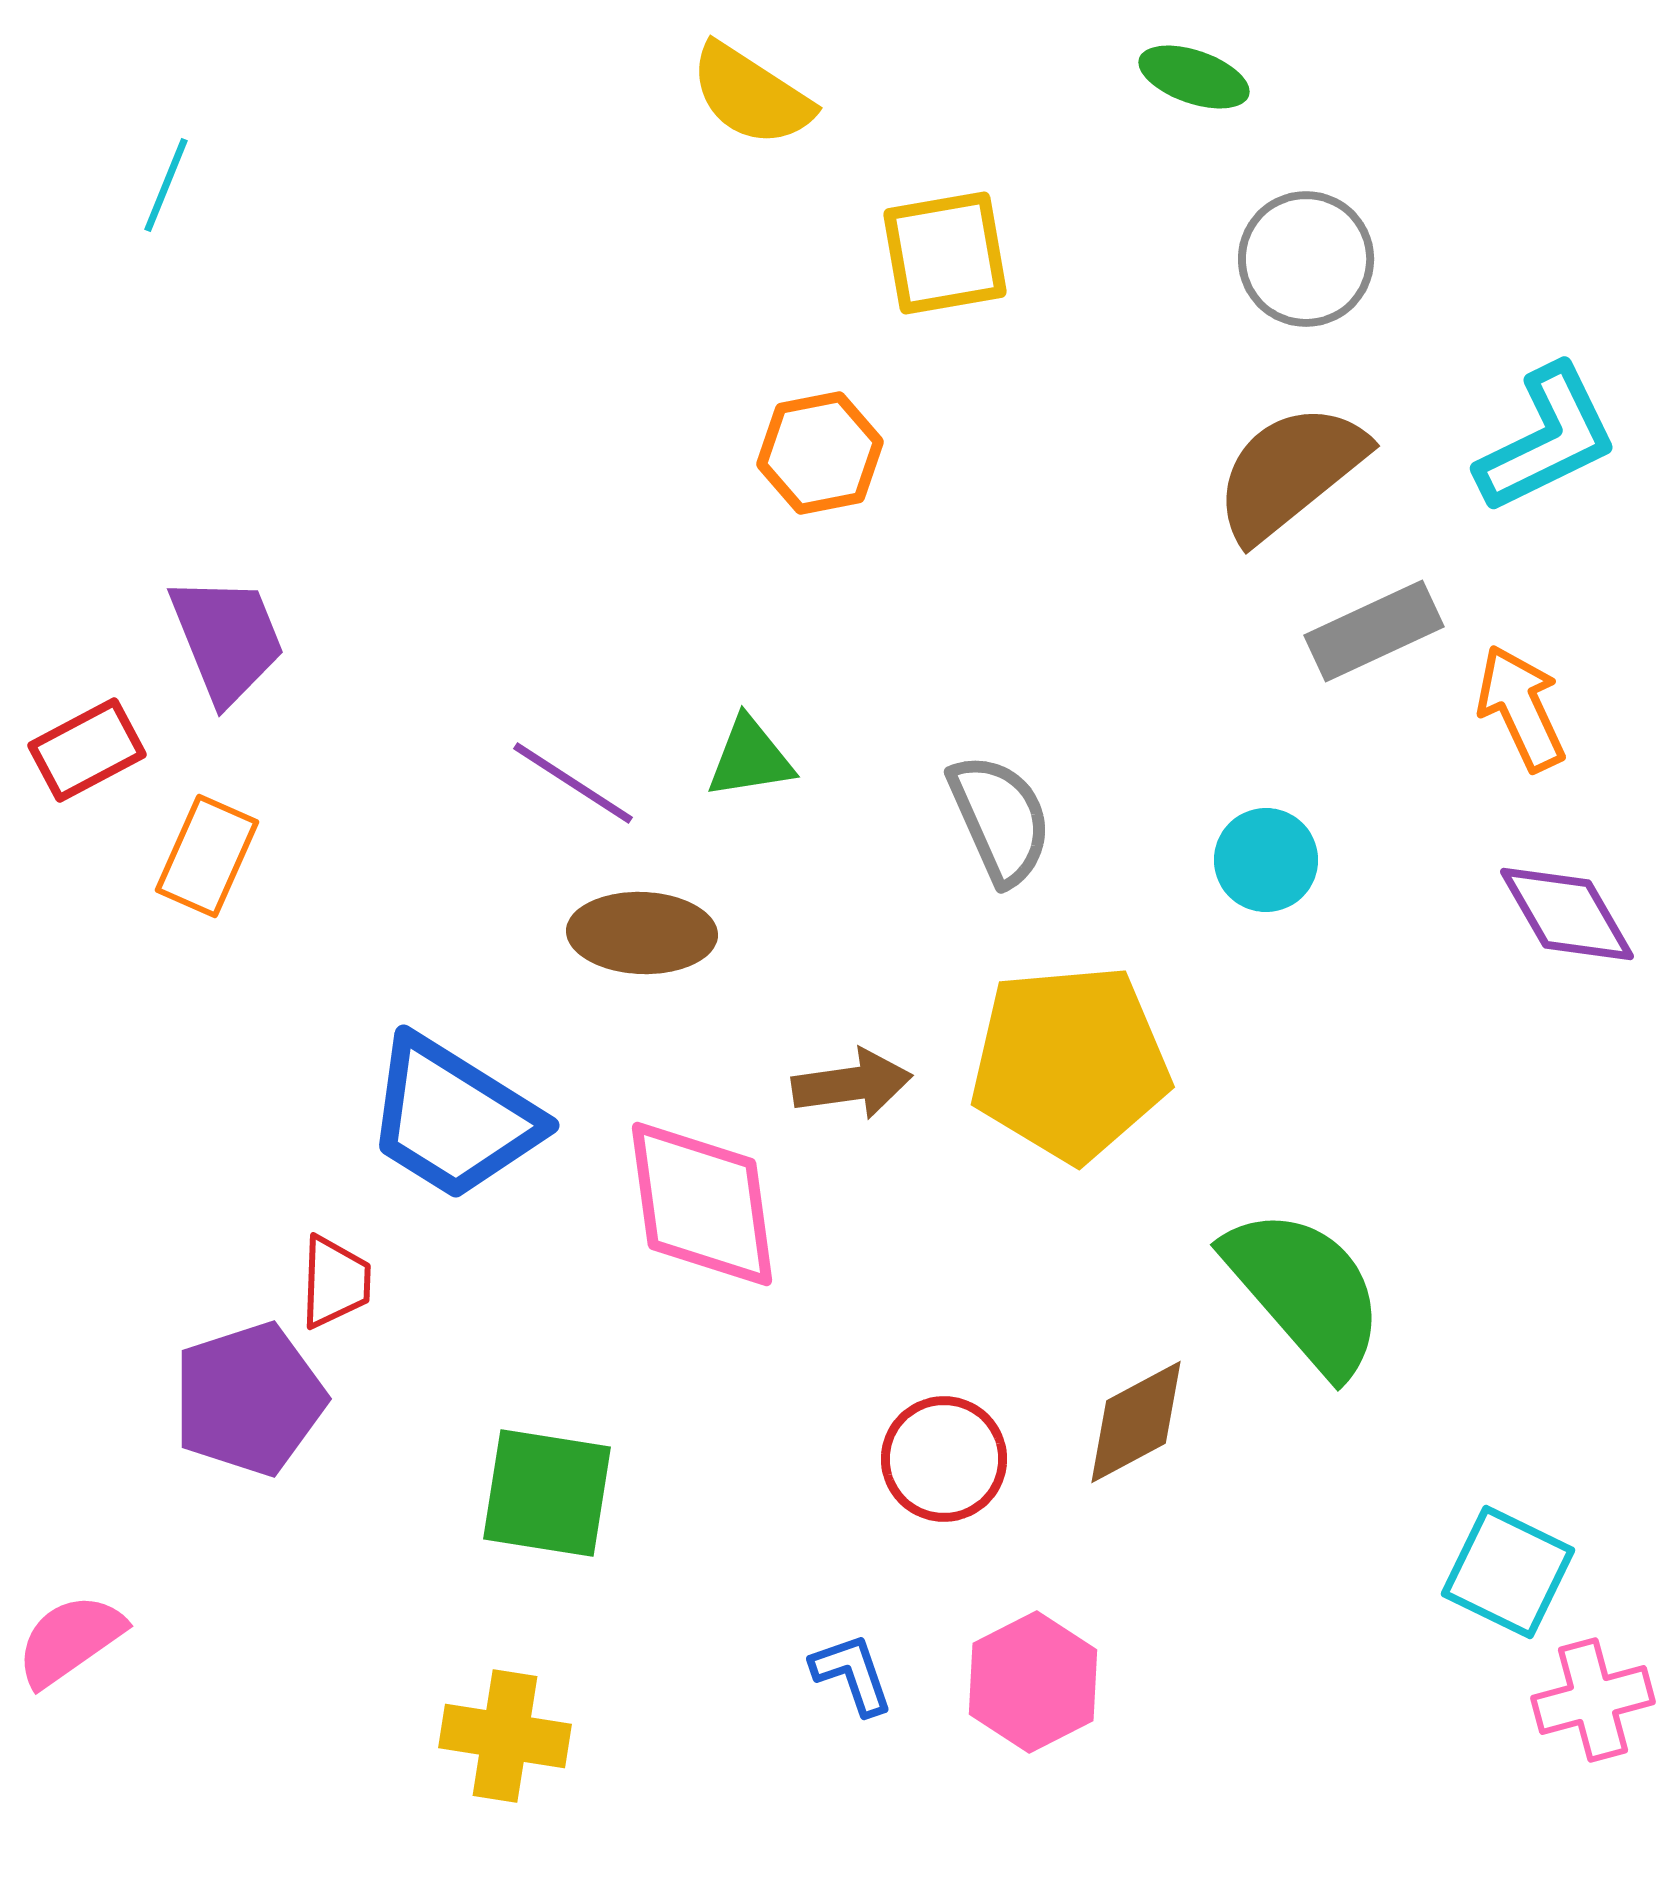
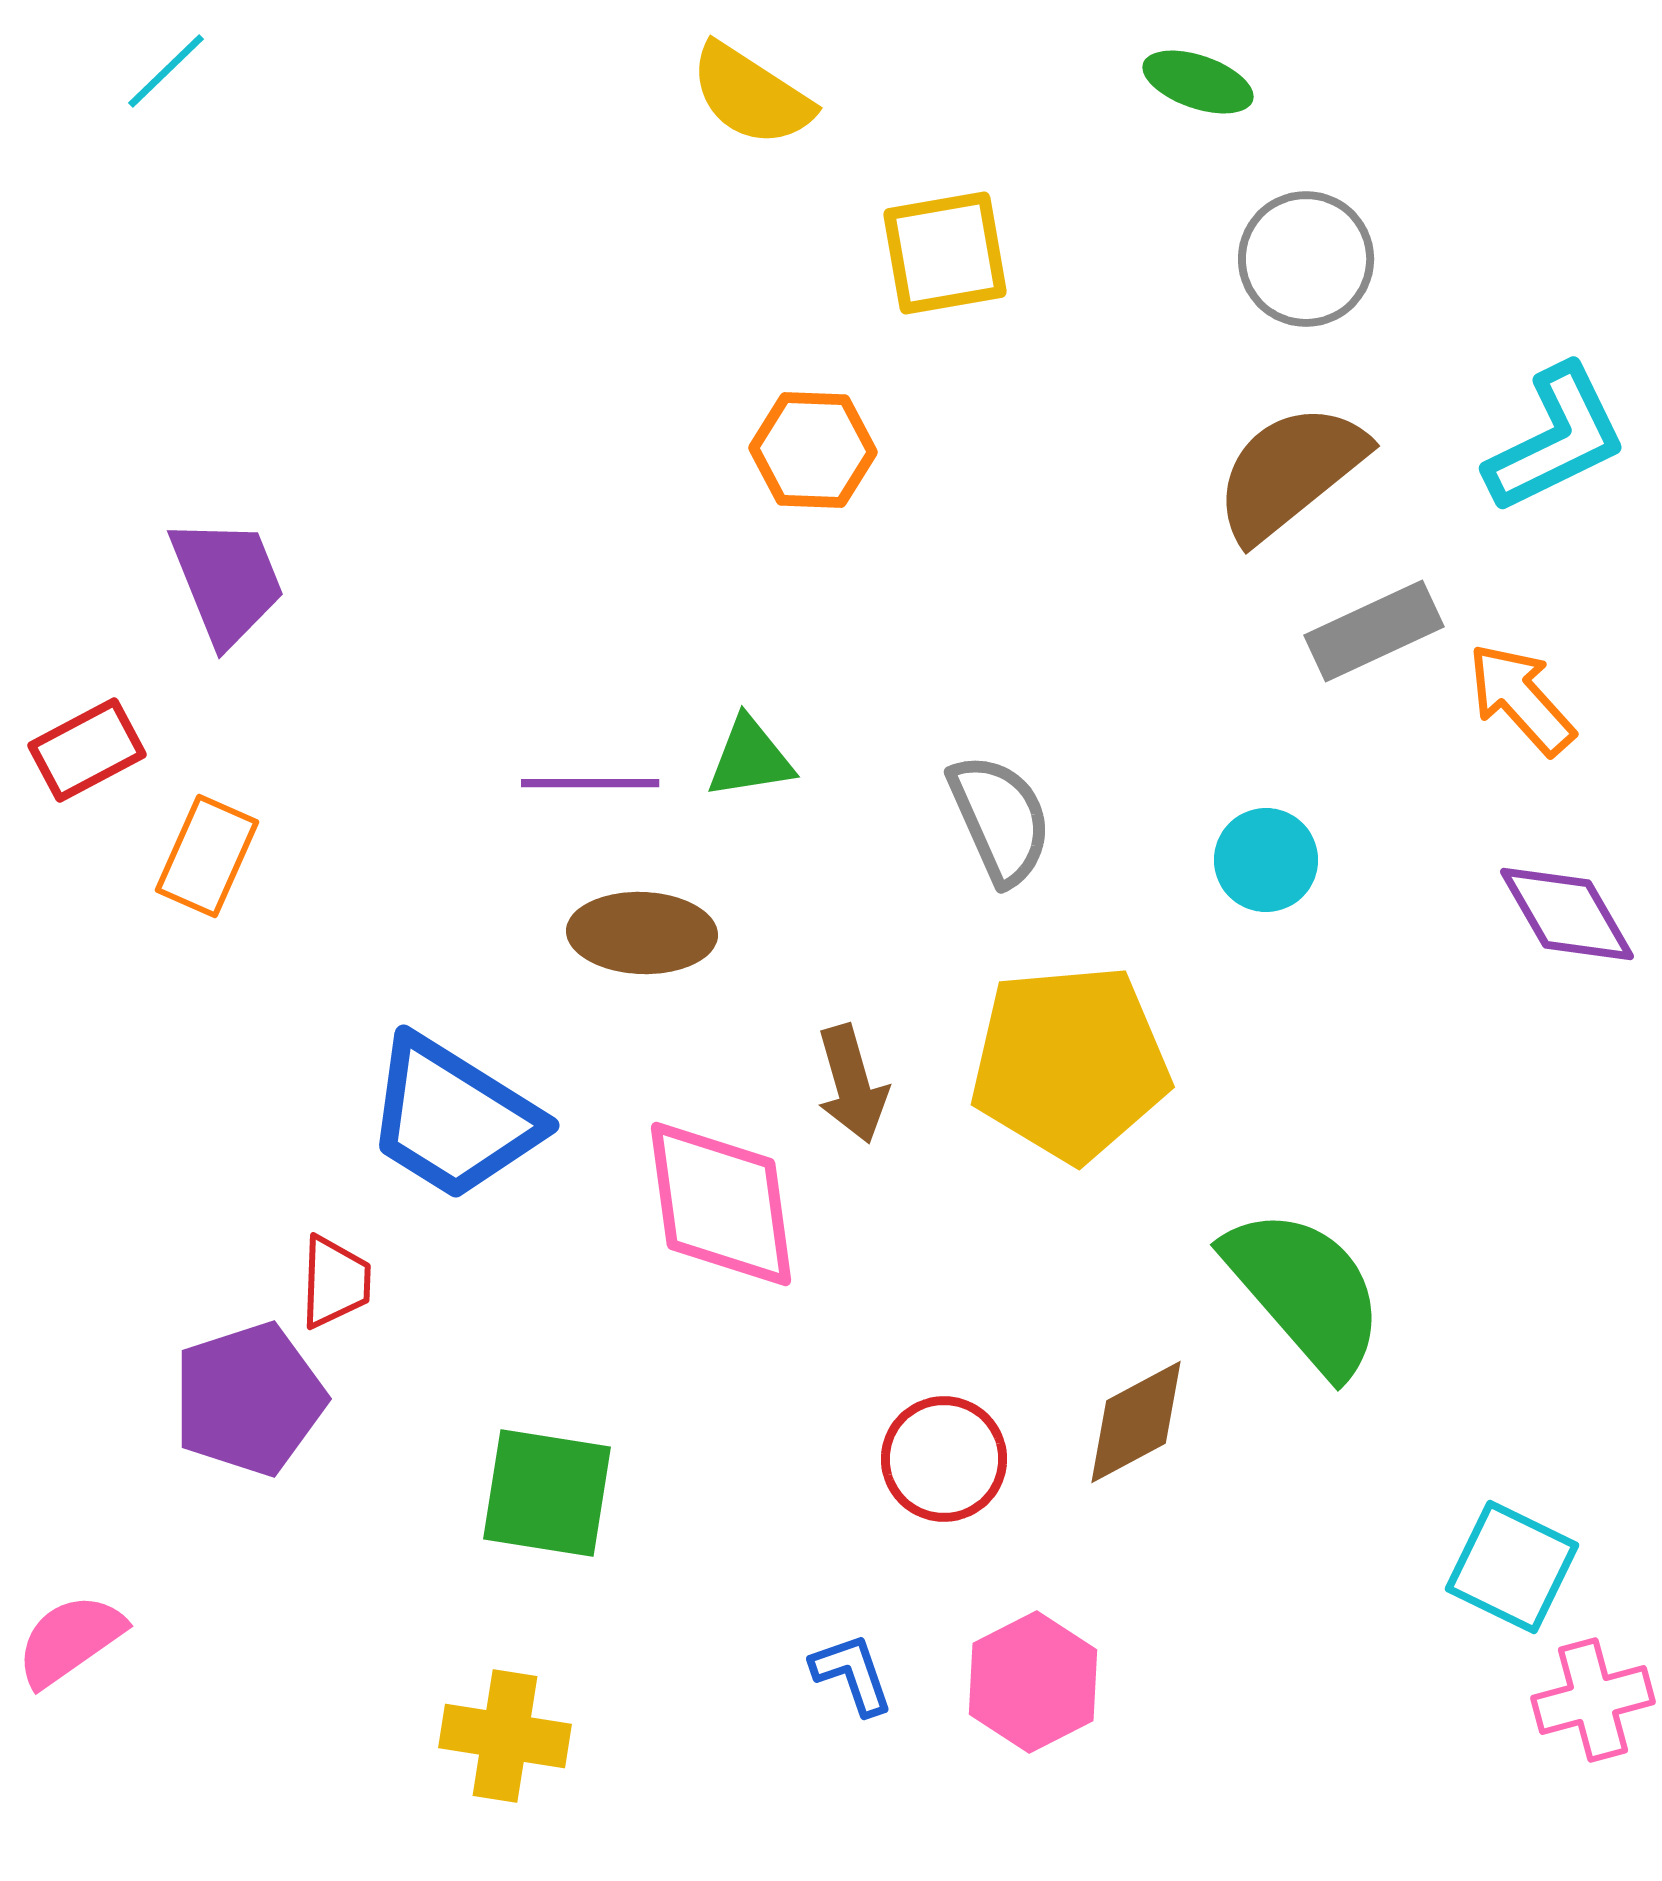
green ellipse: moved 4 px right, 5 px down
cyan line: moved 114 px up; rotated 24 degrees clockwise
cyan L-shape: moved 9 px right
orange hexagon: moved 7 px left, 3 px up; rotated 13 degrees clockwise
purple trapezoid: moved 58 px up
orange arrow: moved 9 px up; rotated 17 degrees counterclockwise
purple line: moved 17 px right; rotated 33 degrees counterclockwise
brown arrow: rotated 82 degrees clockwise
pink diamond: moved 19 px right
cyan square: moved 4 px right, 5 px up
